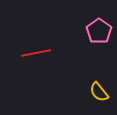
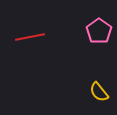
red line: moved 6 px left, 16 px up
